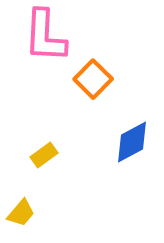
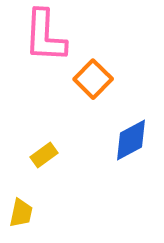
blue diamond: moved 1 px left, 2 px up
yellow trapezoid: rotated 28 degrees counterclockwise
